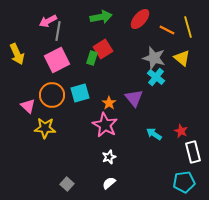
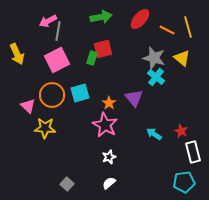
red square: rotated 18 degrees clockwise
